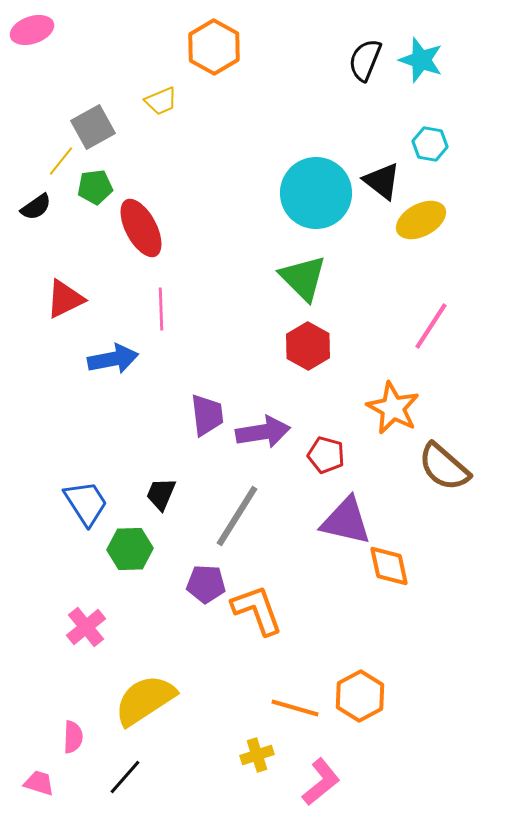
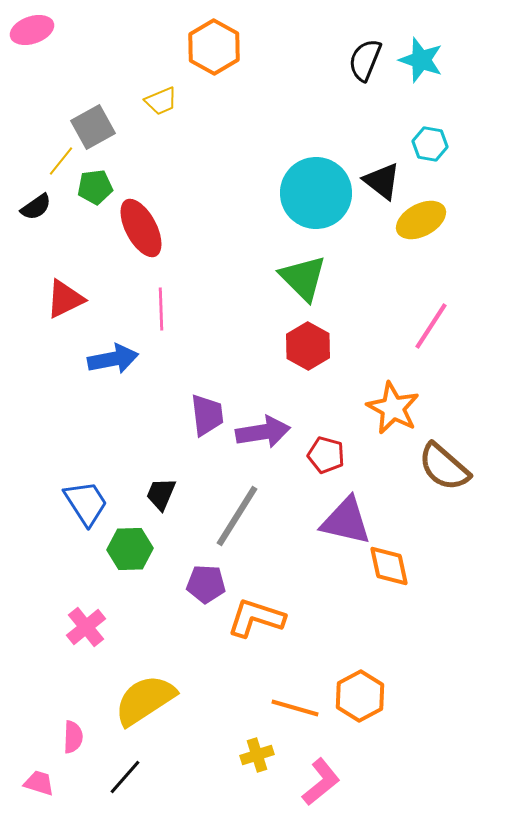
orange L-shape at (257, 610): moved 1 px left, 8 px down; rotated 52 degrees counterclockwise
